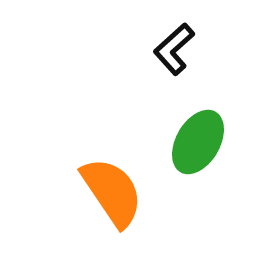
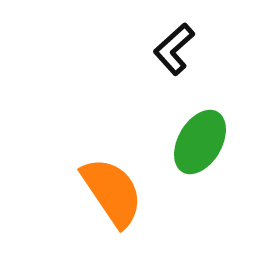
green ellipse: moved 2 px right
